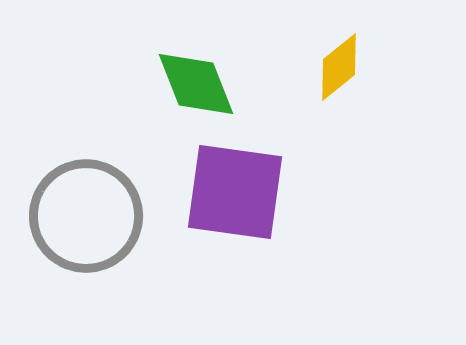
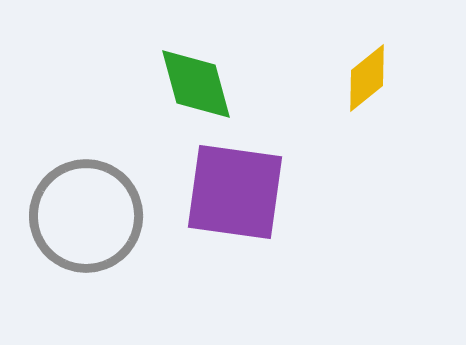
yellow diamond: moved 28 px right, 11 px down
green diamond: rotated 6 degrees clockwise
